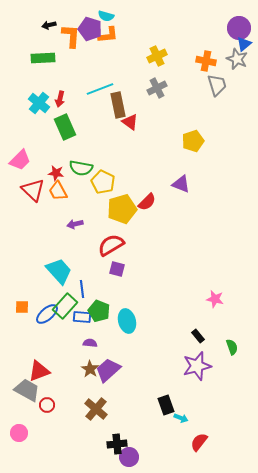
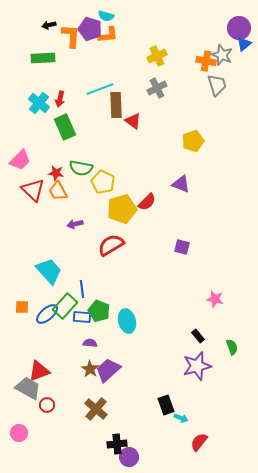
gray star at (237, 59): moved 15 px left, 4 px up
brown rectangle at (118, 105): moved 2 px left; rotated 10 degrees clockwise
red triangle at (130, 122): moved 3 px right, 1 px up
purple square at (117, 269): moved 65 px right, 22 px up
cyan trapezoid at (59, 271): moved 10 px left
gray trapezoid at (27, 390): moved 1 px right, 2 px up
